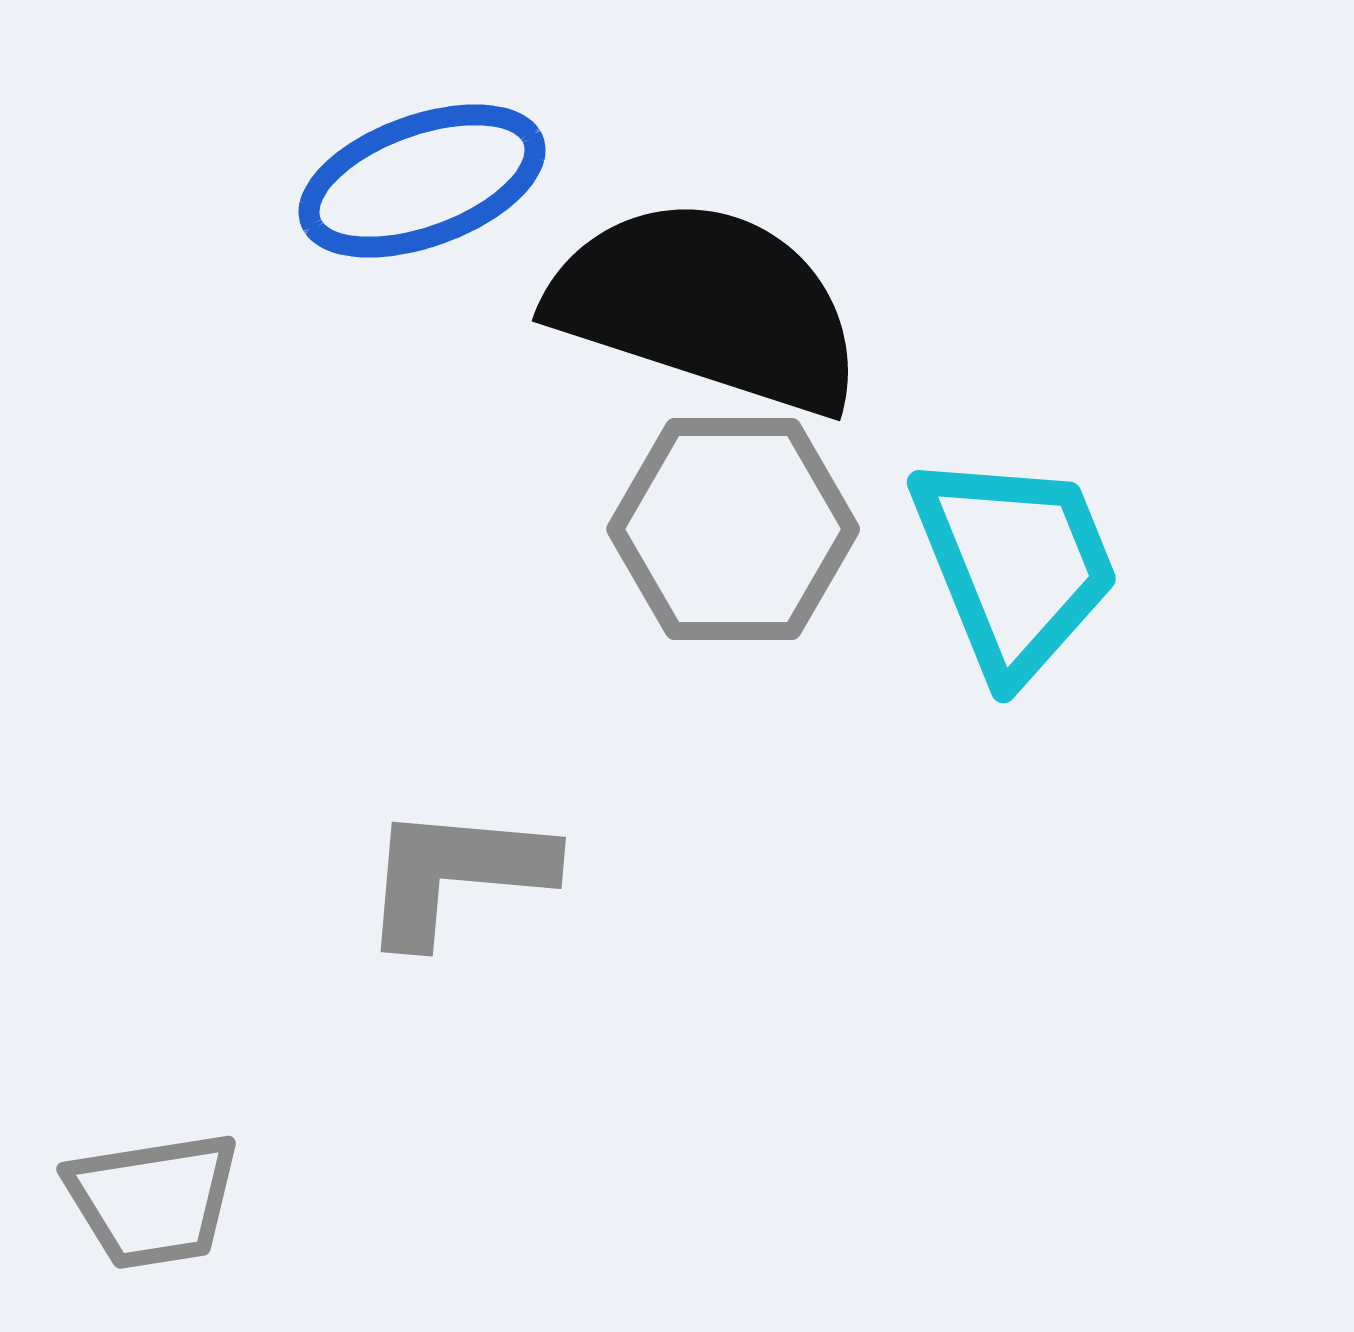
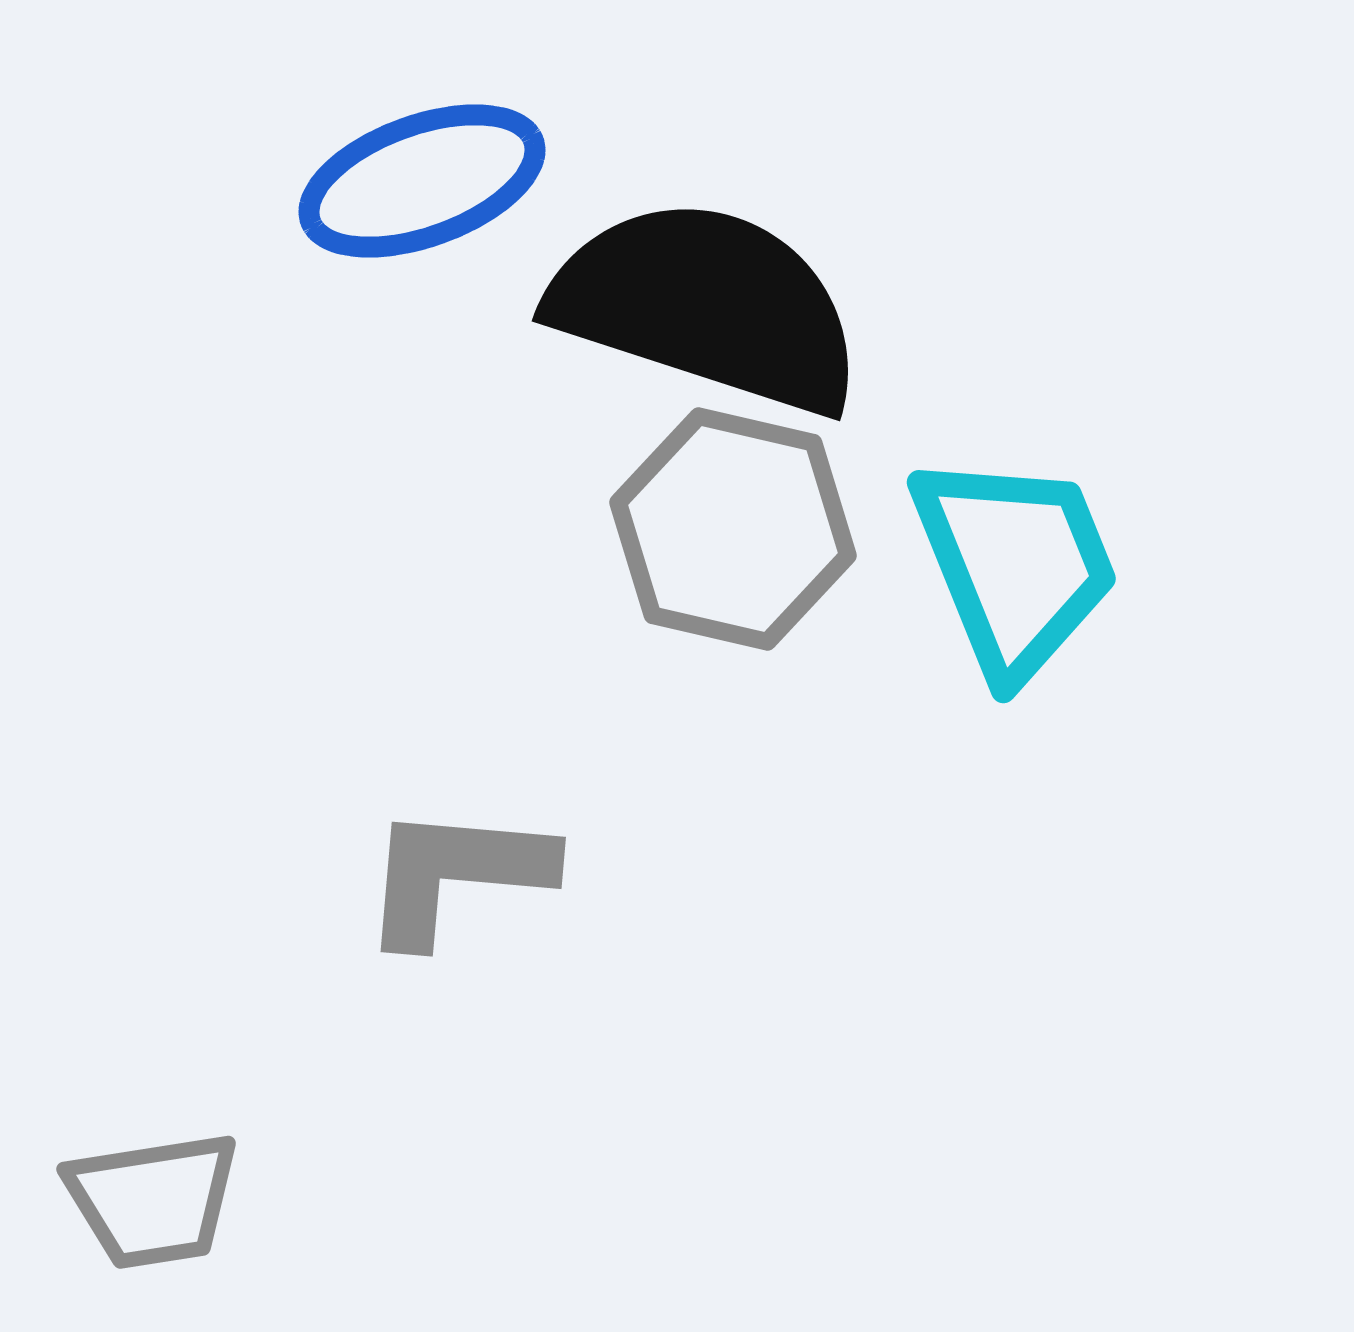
gray hexagon: rotated 13 degrees clockwise
